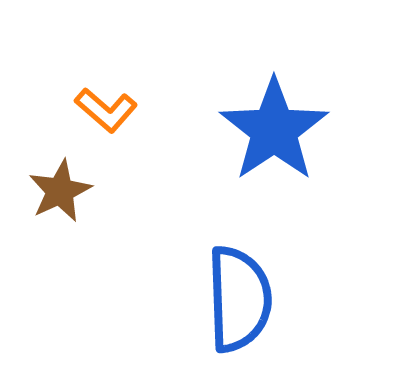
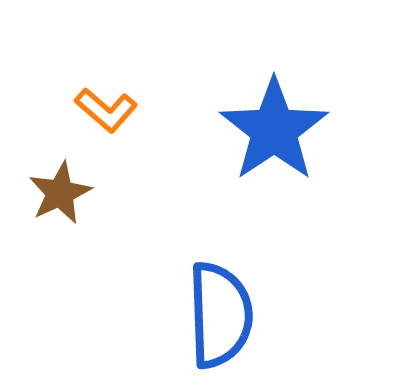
brown star: moved 2 px down
blue semicircle: moved 19 px left, 16 px down
